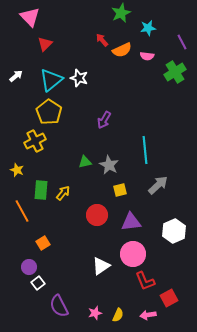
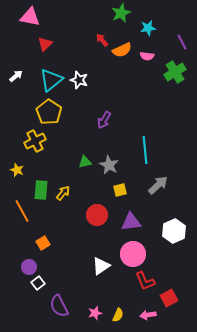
pink triangle: rotated 35 degrees counterclockwise
white star: moved 2 px down
